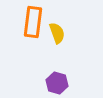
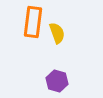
purple hexagon: moved 2 px up
